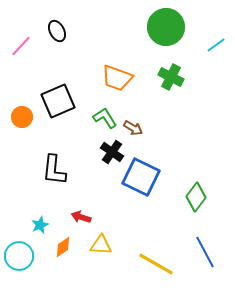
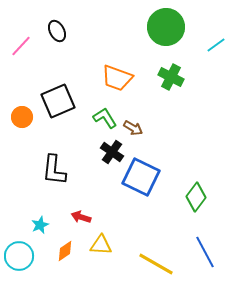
orange diamond: moved 2 px right, 4 px down
